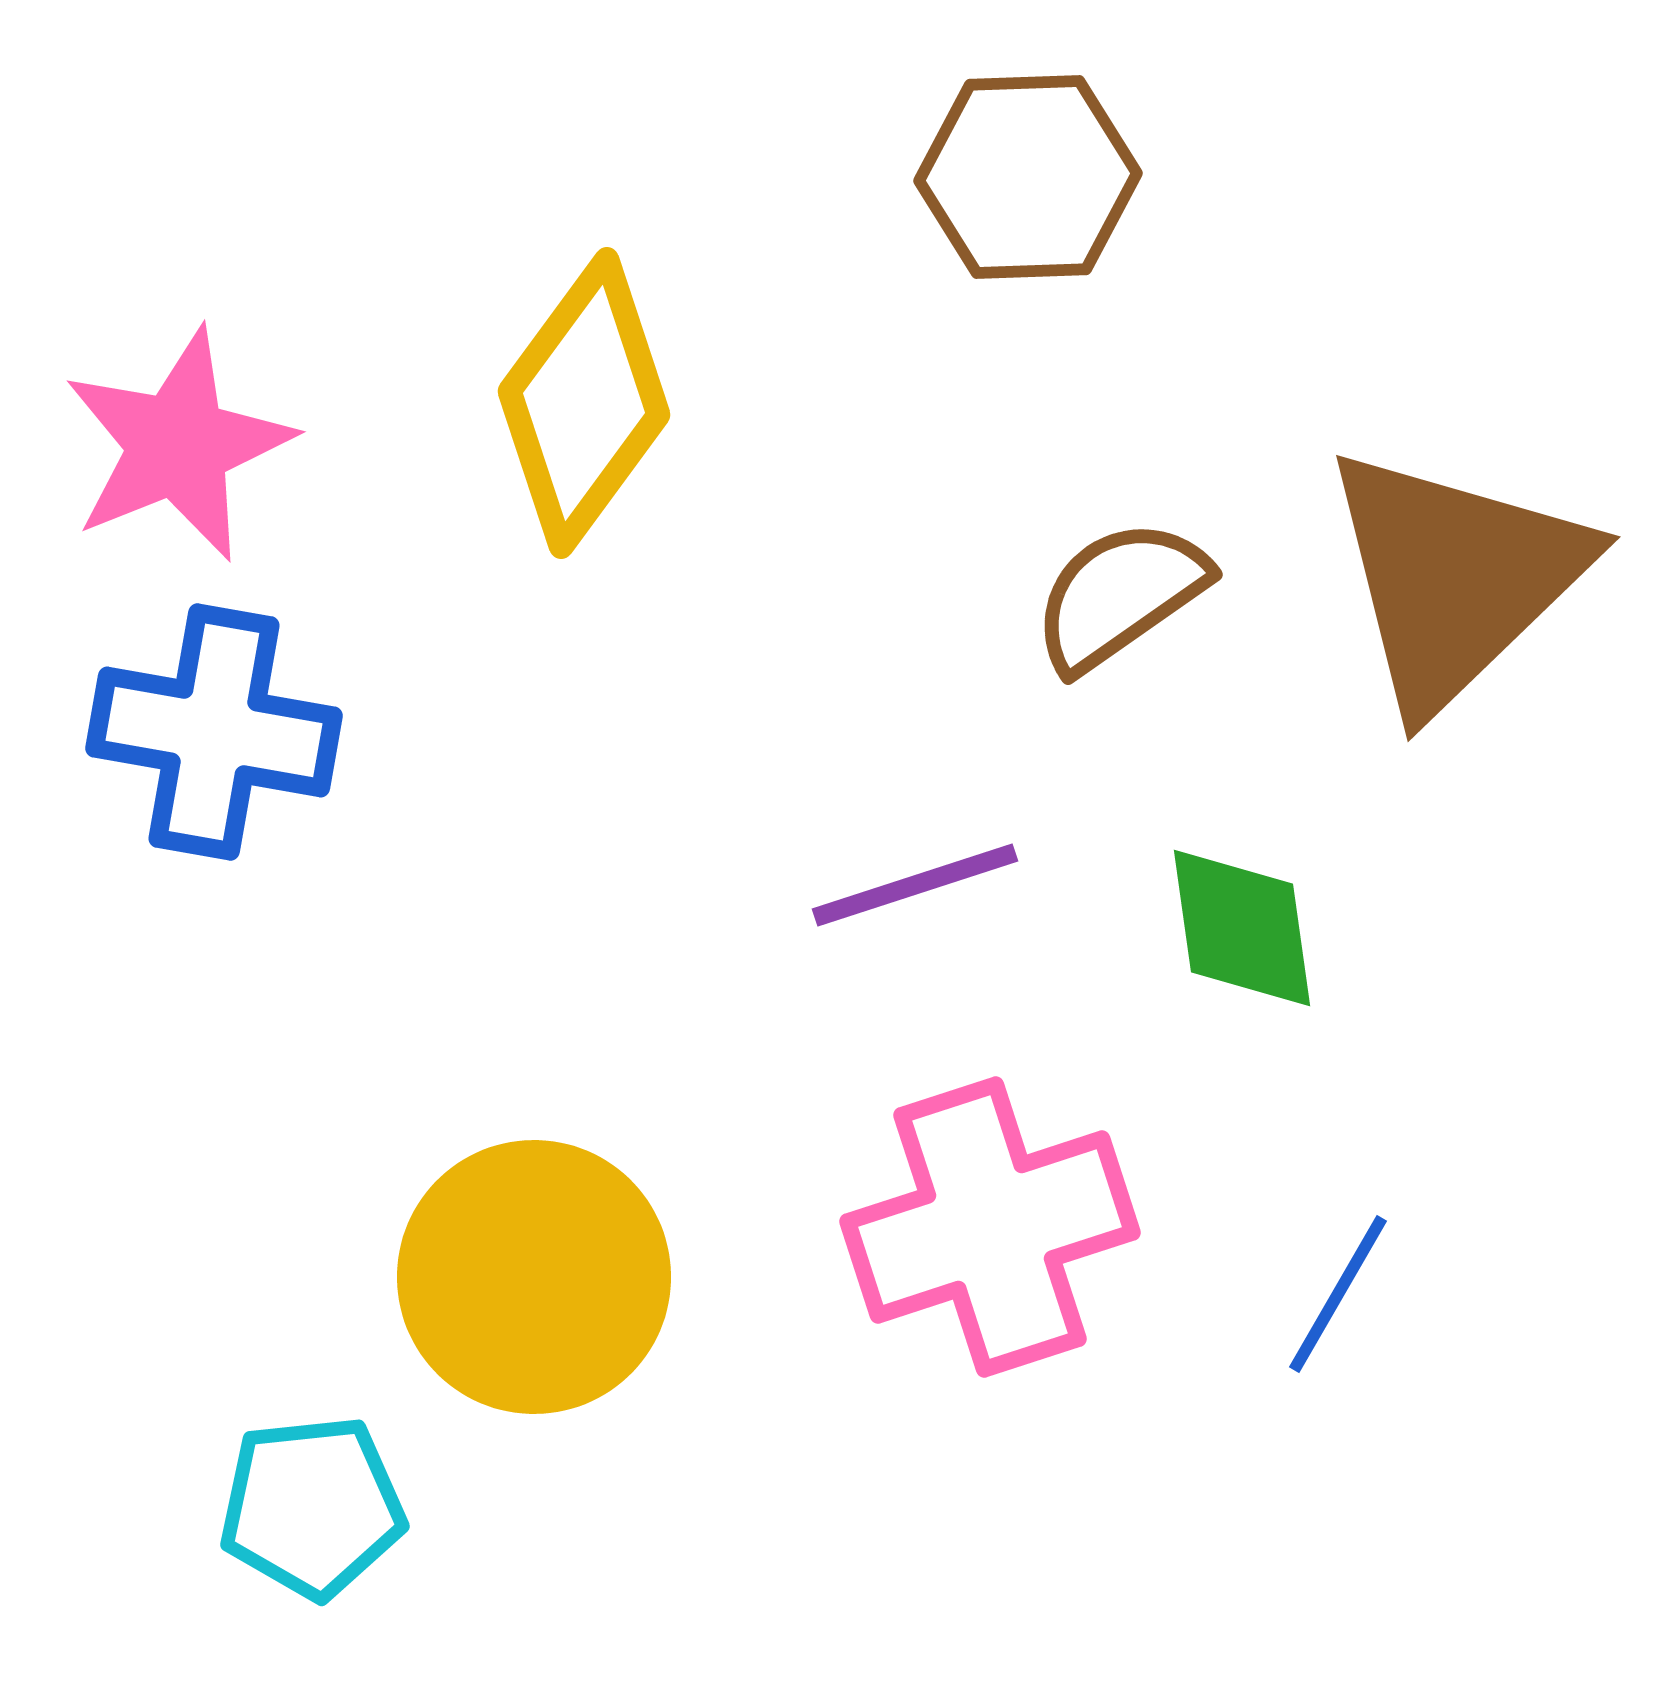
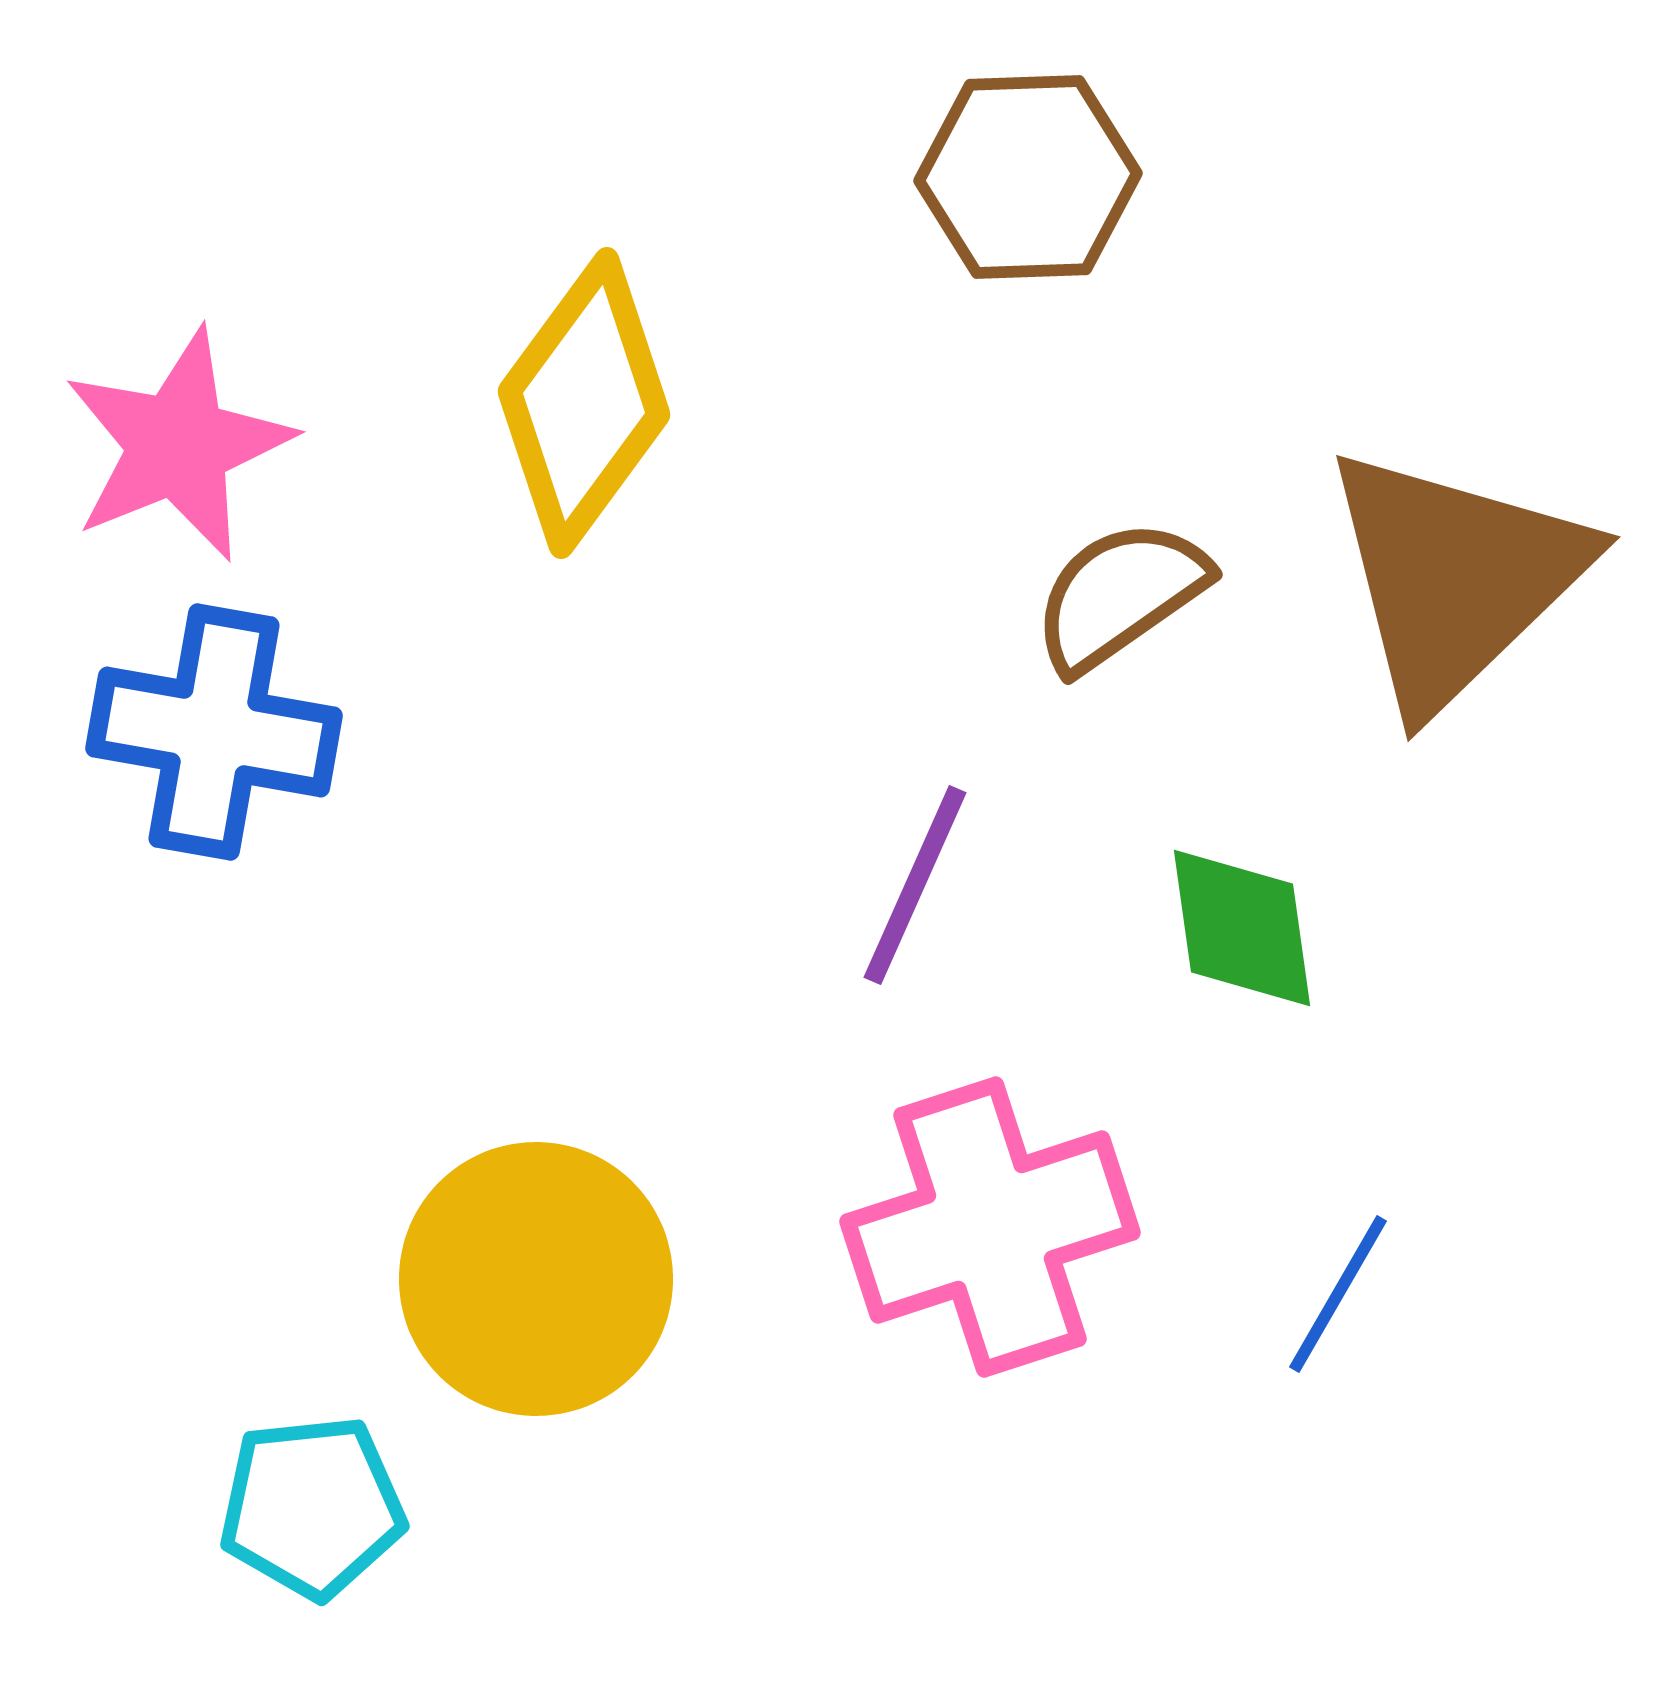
purple line: rotated 48 degrees counterclockwise
yellow circle: moved 2 px right, 2 px down
